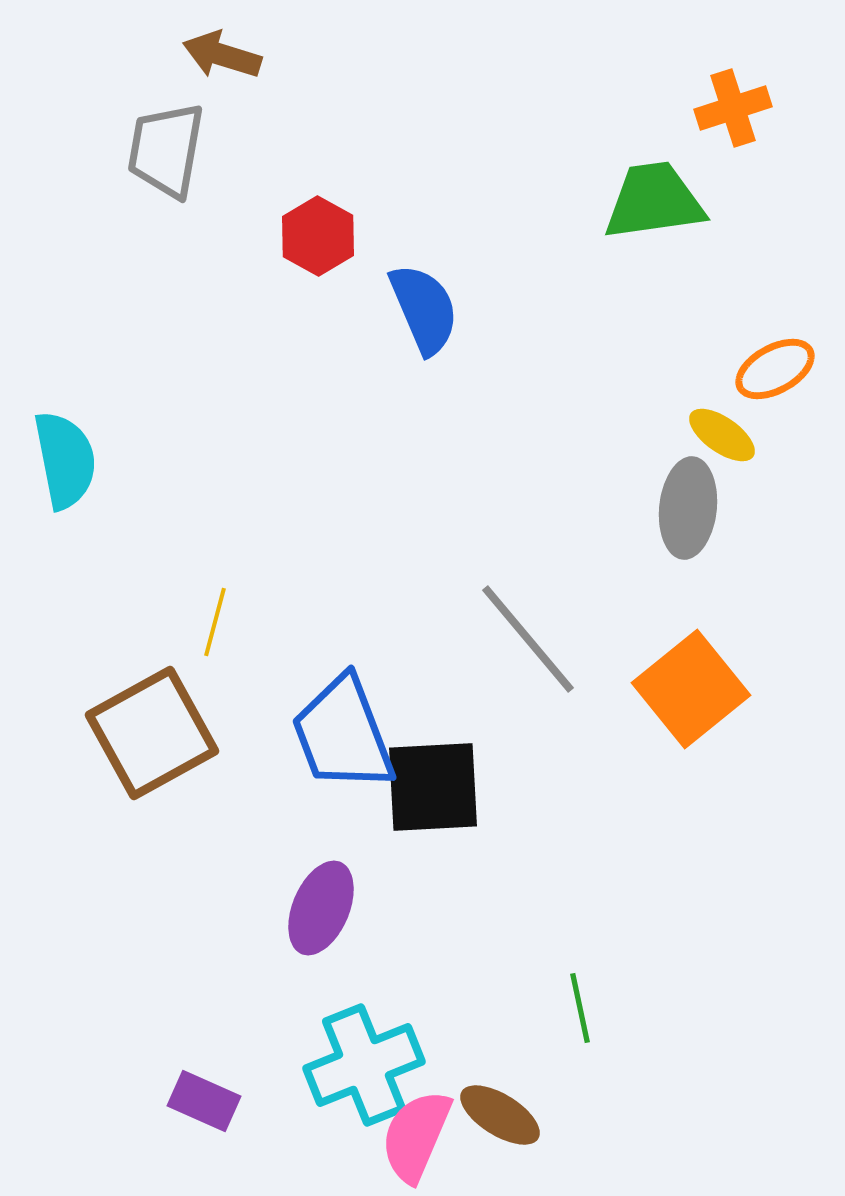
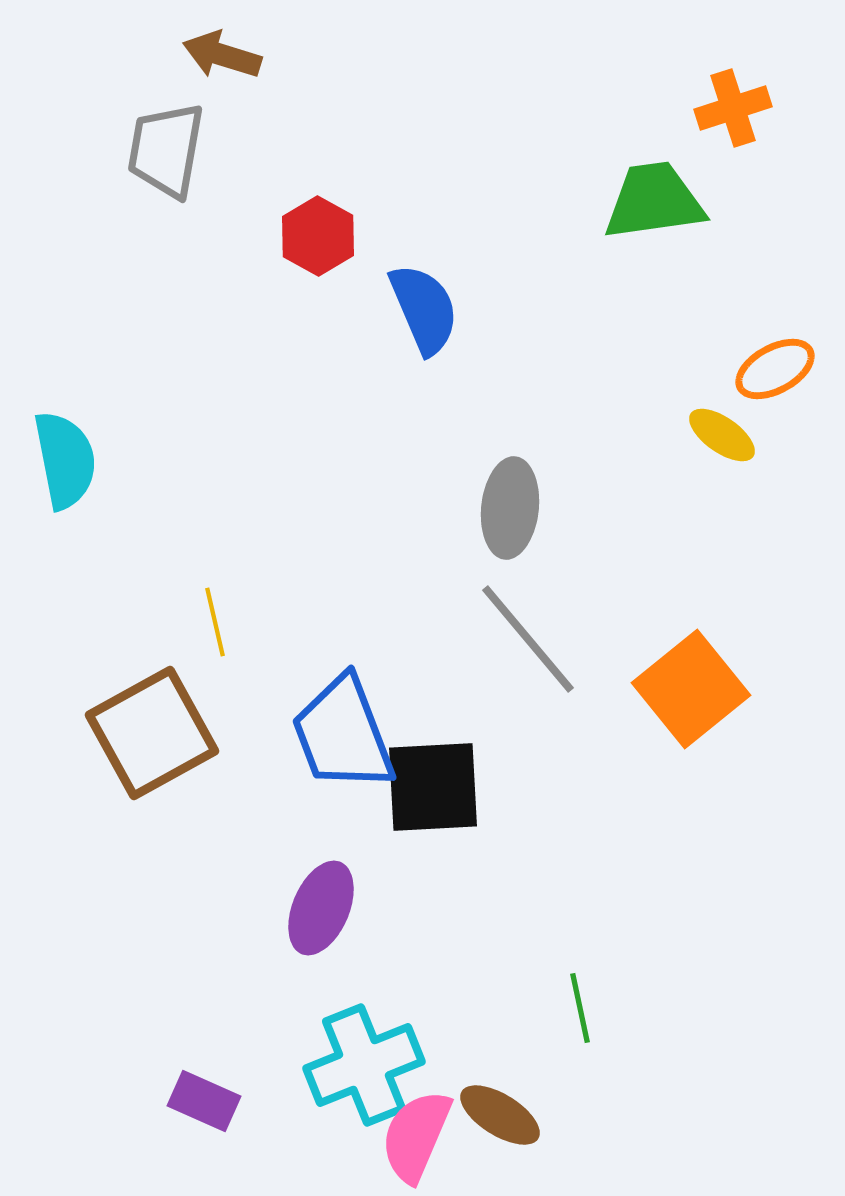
gray ellipse: moved 178 px left
yellow line: rotated 28 degrees counterclockwise
